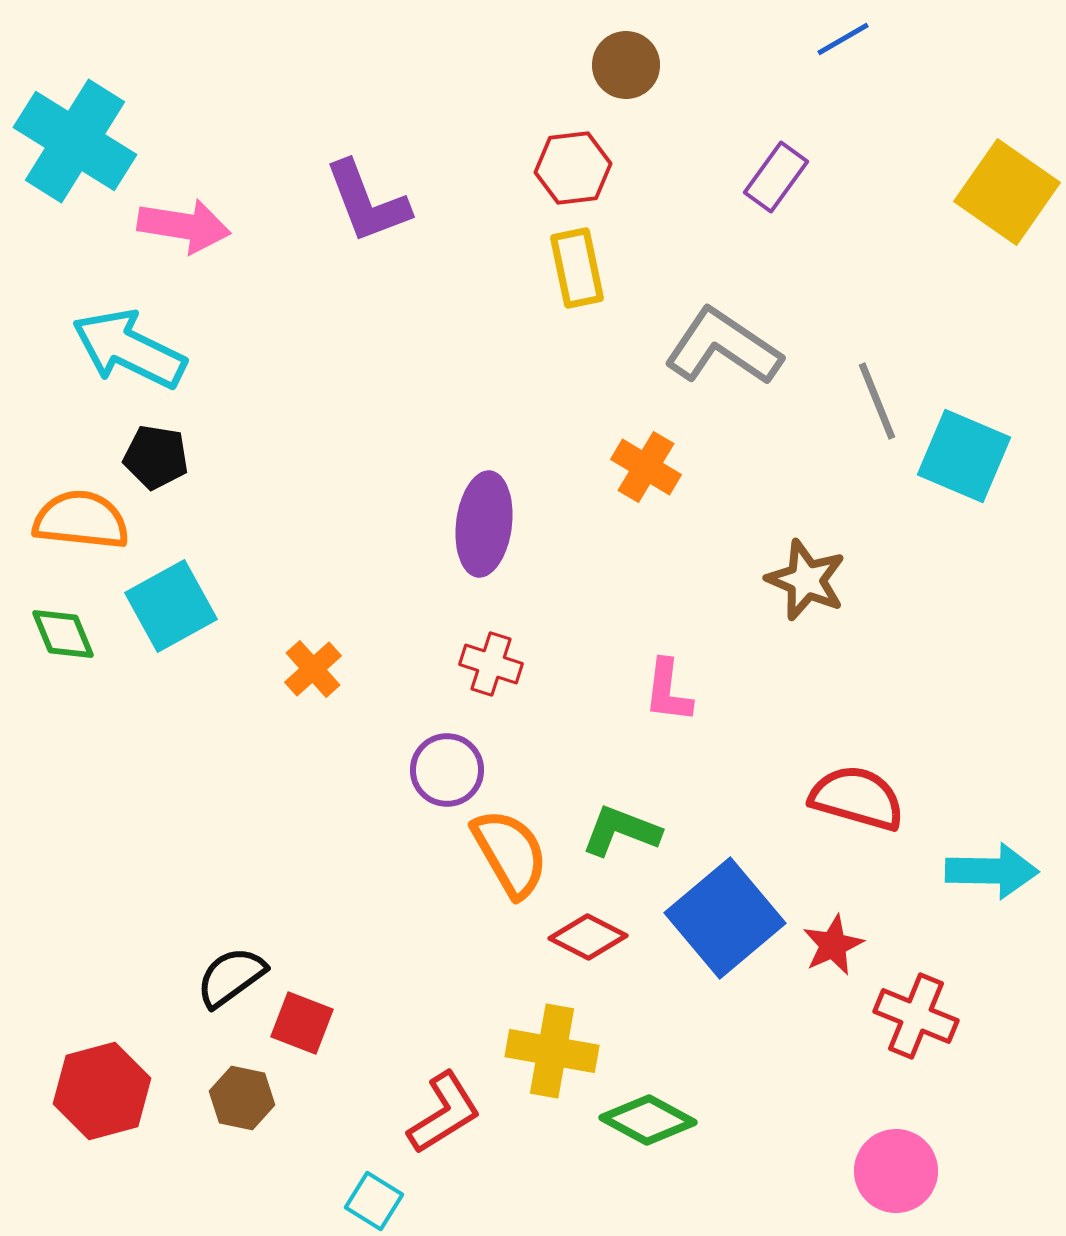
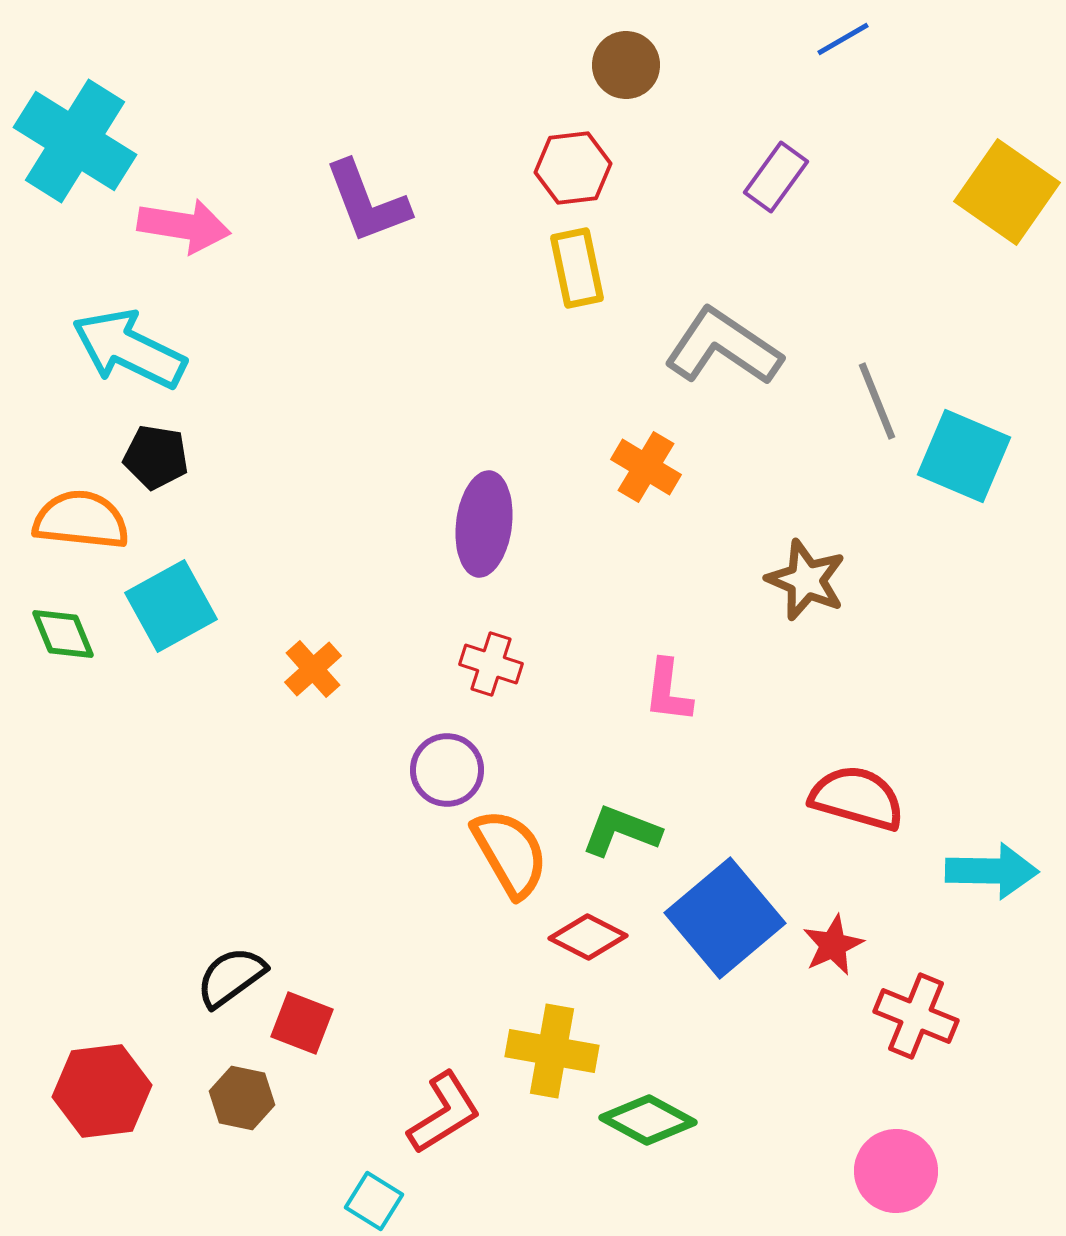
red hexagon at (102, 1091): rotated 8 degrees clockwise
